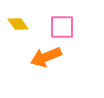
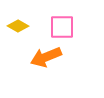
yellow diamond: moved 2 px down; rotated 25 degrees counterclockwise
